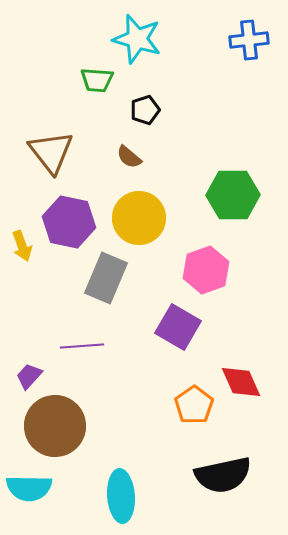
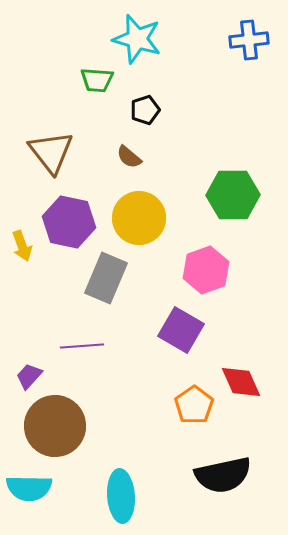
purple square: moved 3 px right, 3 px down
